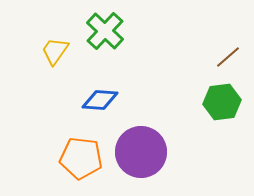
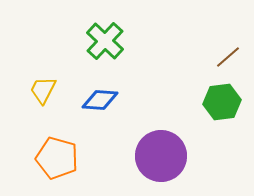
green cross: moved 10 px down
yellow trapezoid: moved 12 px left, 39 px down; rotated 8 degrees counterclockwise
purple circle: moved 20 px right, 4 px down
orange pentagon: moved 24 px left; rotated 9 degrees clockwise
